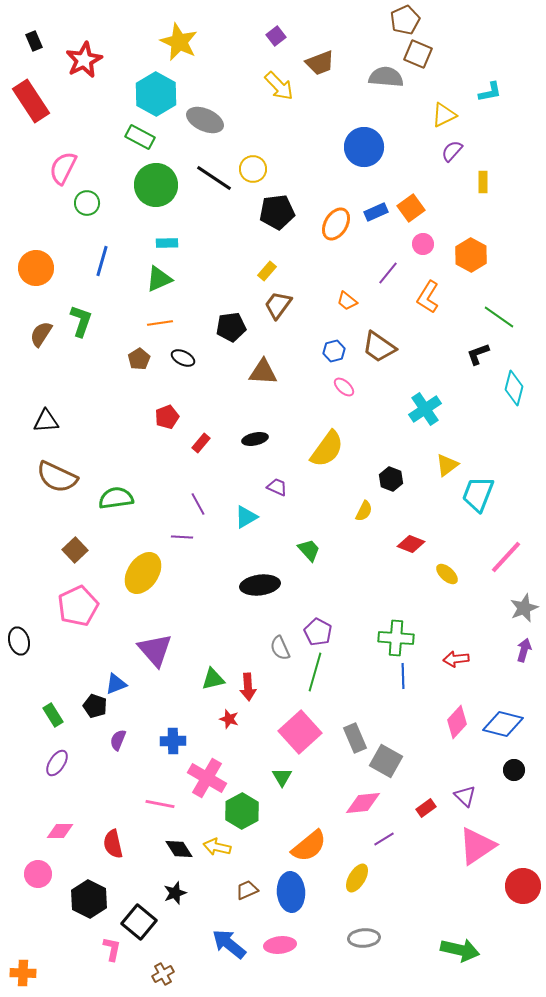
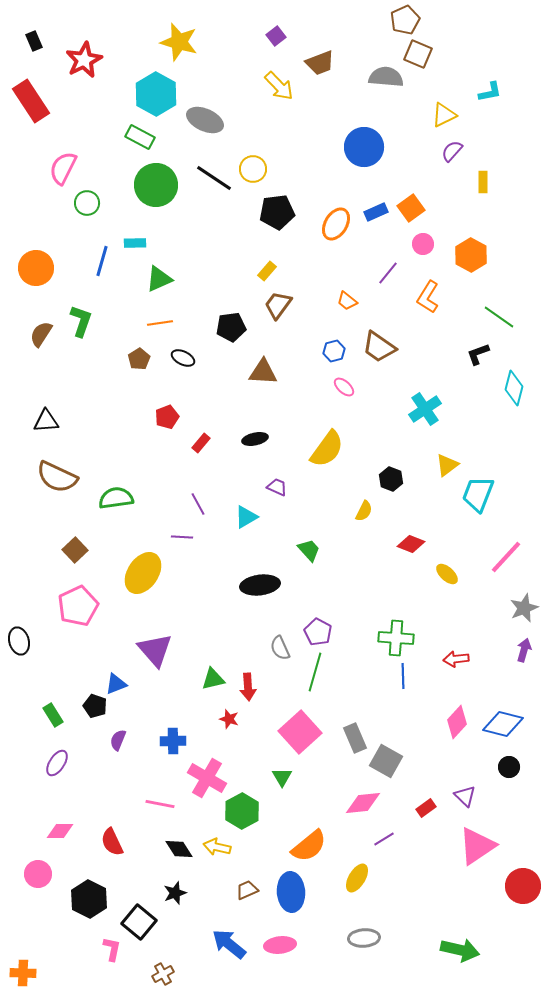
yellow star at (179, 42): rotated 9 degrees counterclockwise
cyan rectangle at (167, 243): moved 32 px left
black circle at (514, 770): moved 5 px left, 3 px up
red semicircle at (113, 844): moved 1 px left, 2 px up; rotated 12 degrees counterclockwise
